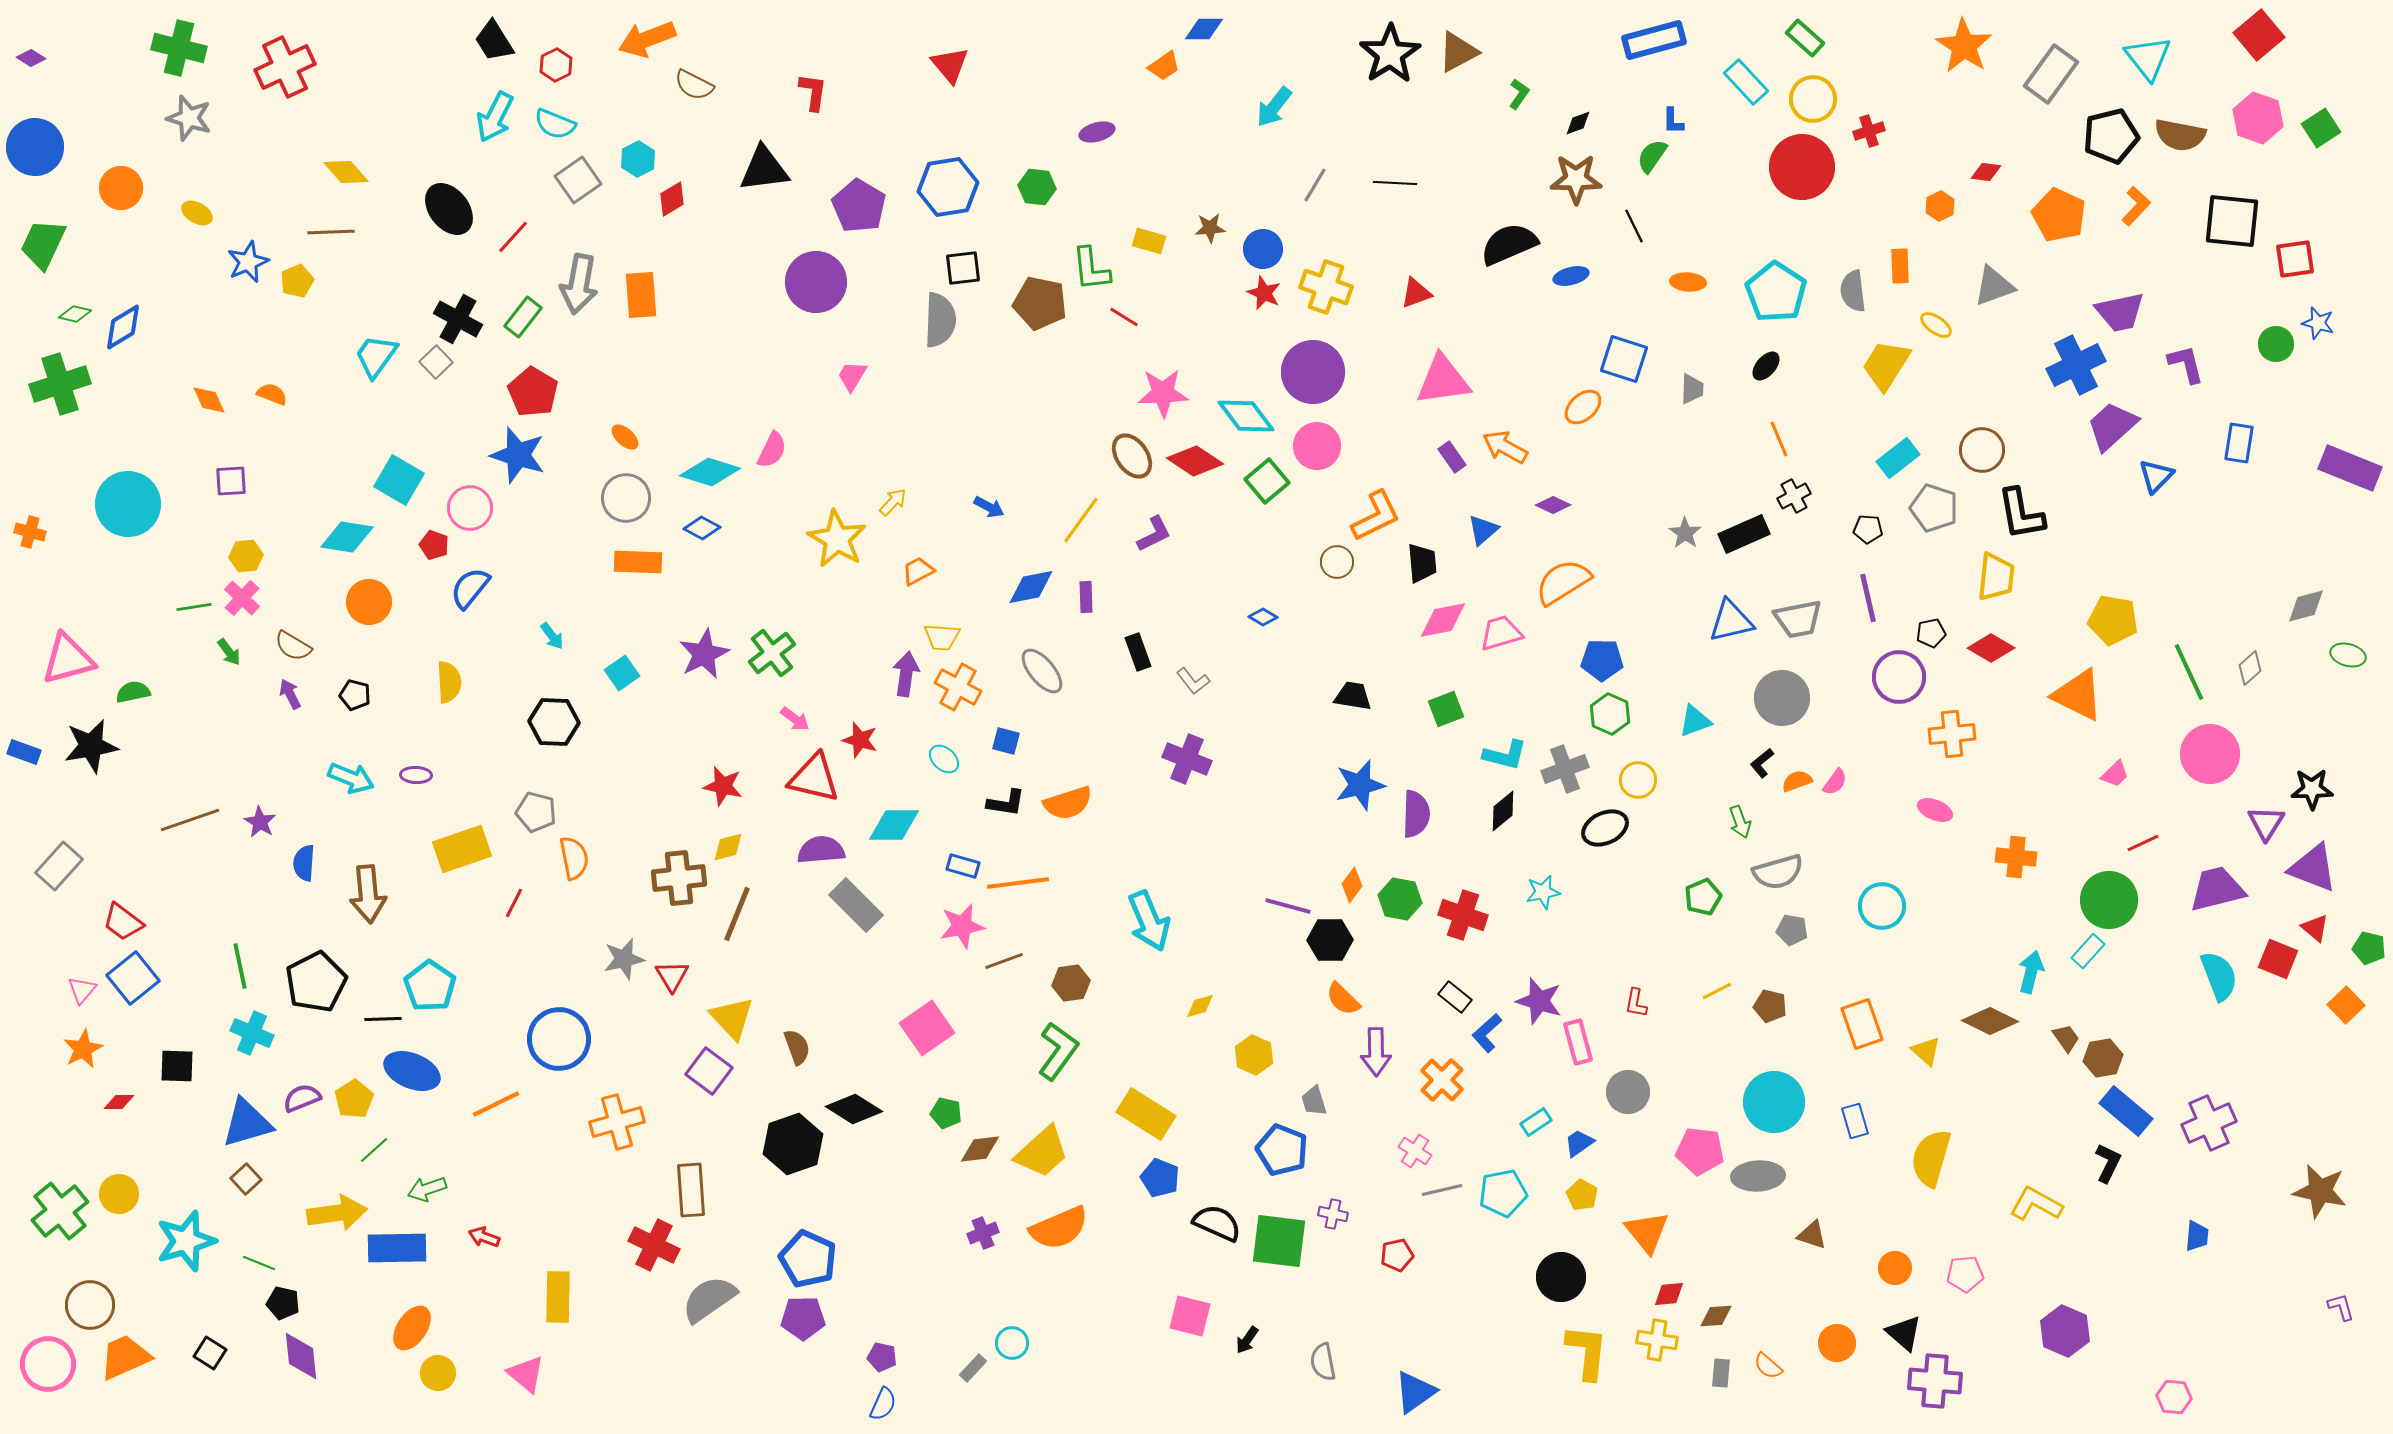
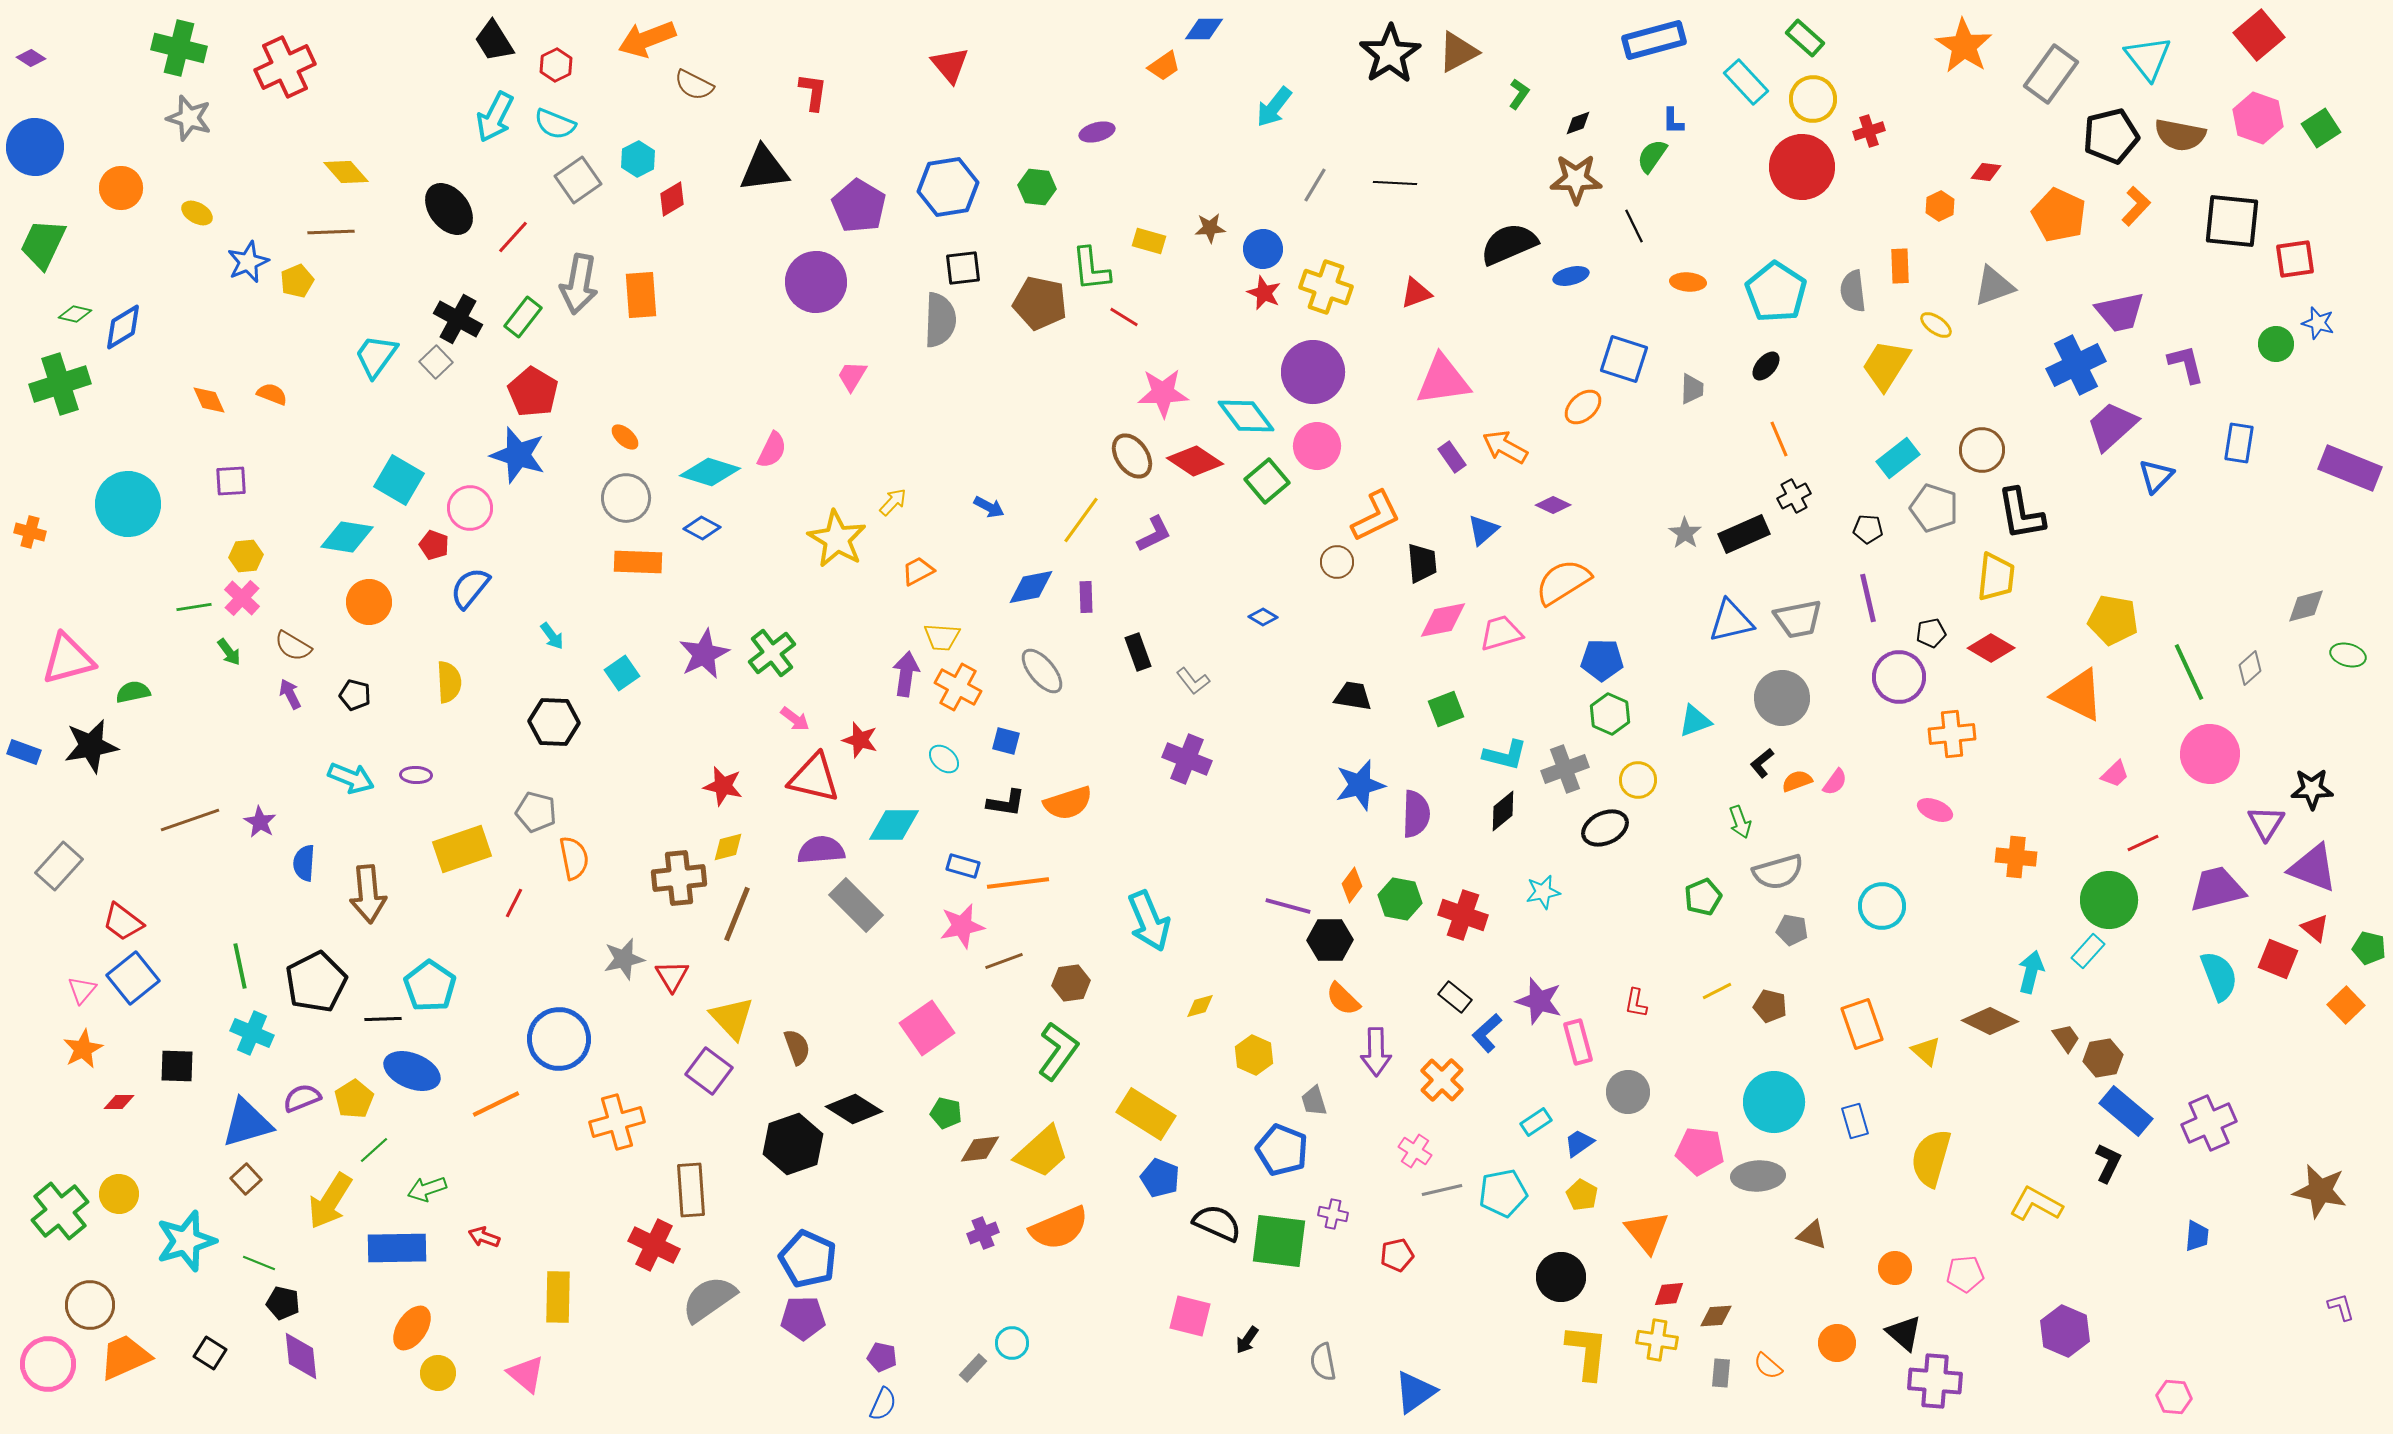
yellow arrow at (337, 1213): moved 7 px left, 12 px up; rotated 130 degrees clockwise
